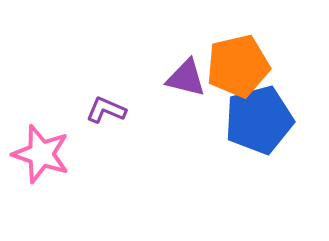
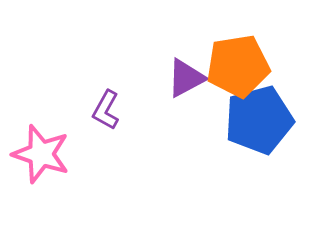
orange pentagon: rotated 4 degrees clockwise
purple triangle: rotated 42 degrees counterclockwise
purple L-shape: rotated 84 degrees counterclockwise
